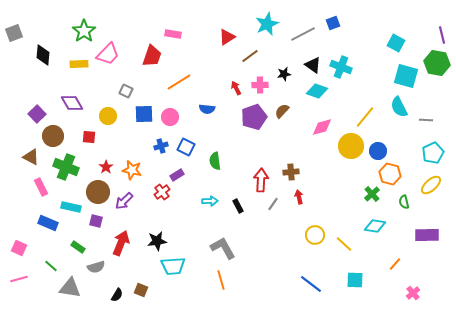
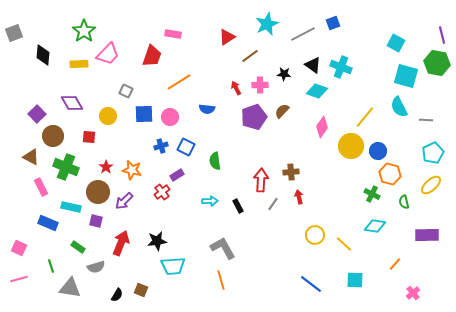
black star at (284, 74): rotated 16 degrees clockwise
pink diamond at (322, 127): rotated 40 degrees counterclockwise
green cross at (372, 194): rotated 21 degrees counterclockwise
green line at (51, 266): rotated 32 degrees clockwise
